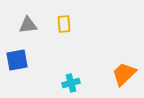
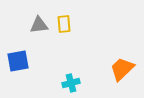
gray triangle: moved 11 px right
blue square: moved 1 px right, 1 px down
orange trapezoid: moved 2 px left, 5 px up
